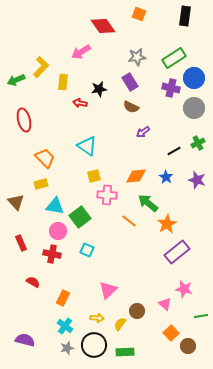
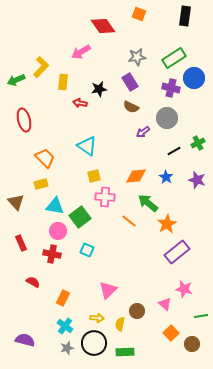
gray circle at (194, 108): moved 27 px left, 10 px down
pink cross at (107, 195): moved 2 px left, 2 px down
yellow semicircle at (120, 324): rotated 24 degrees counterclockwise
black circle at (94, 345): moved 2 px up
brown circle at (188, 346): moved 4 px right, 2 px up
